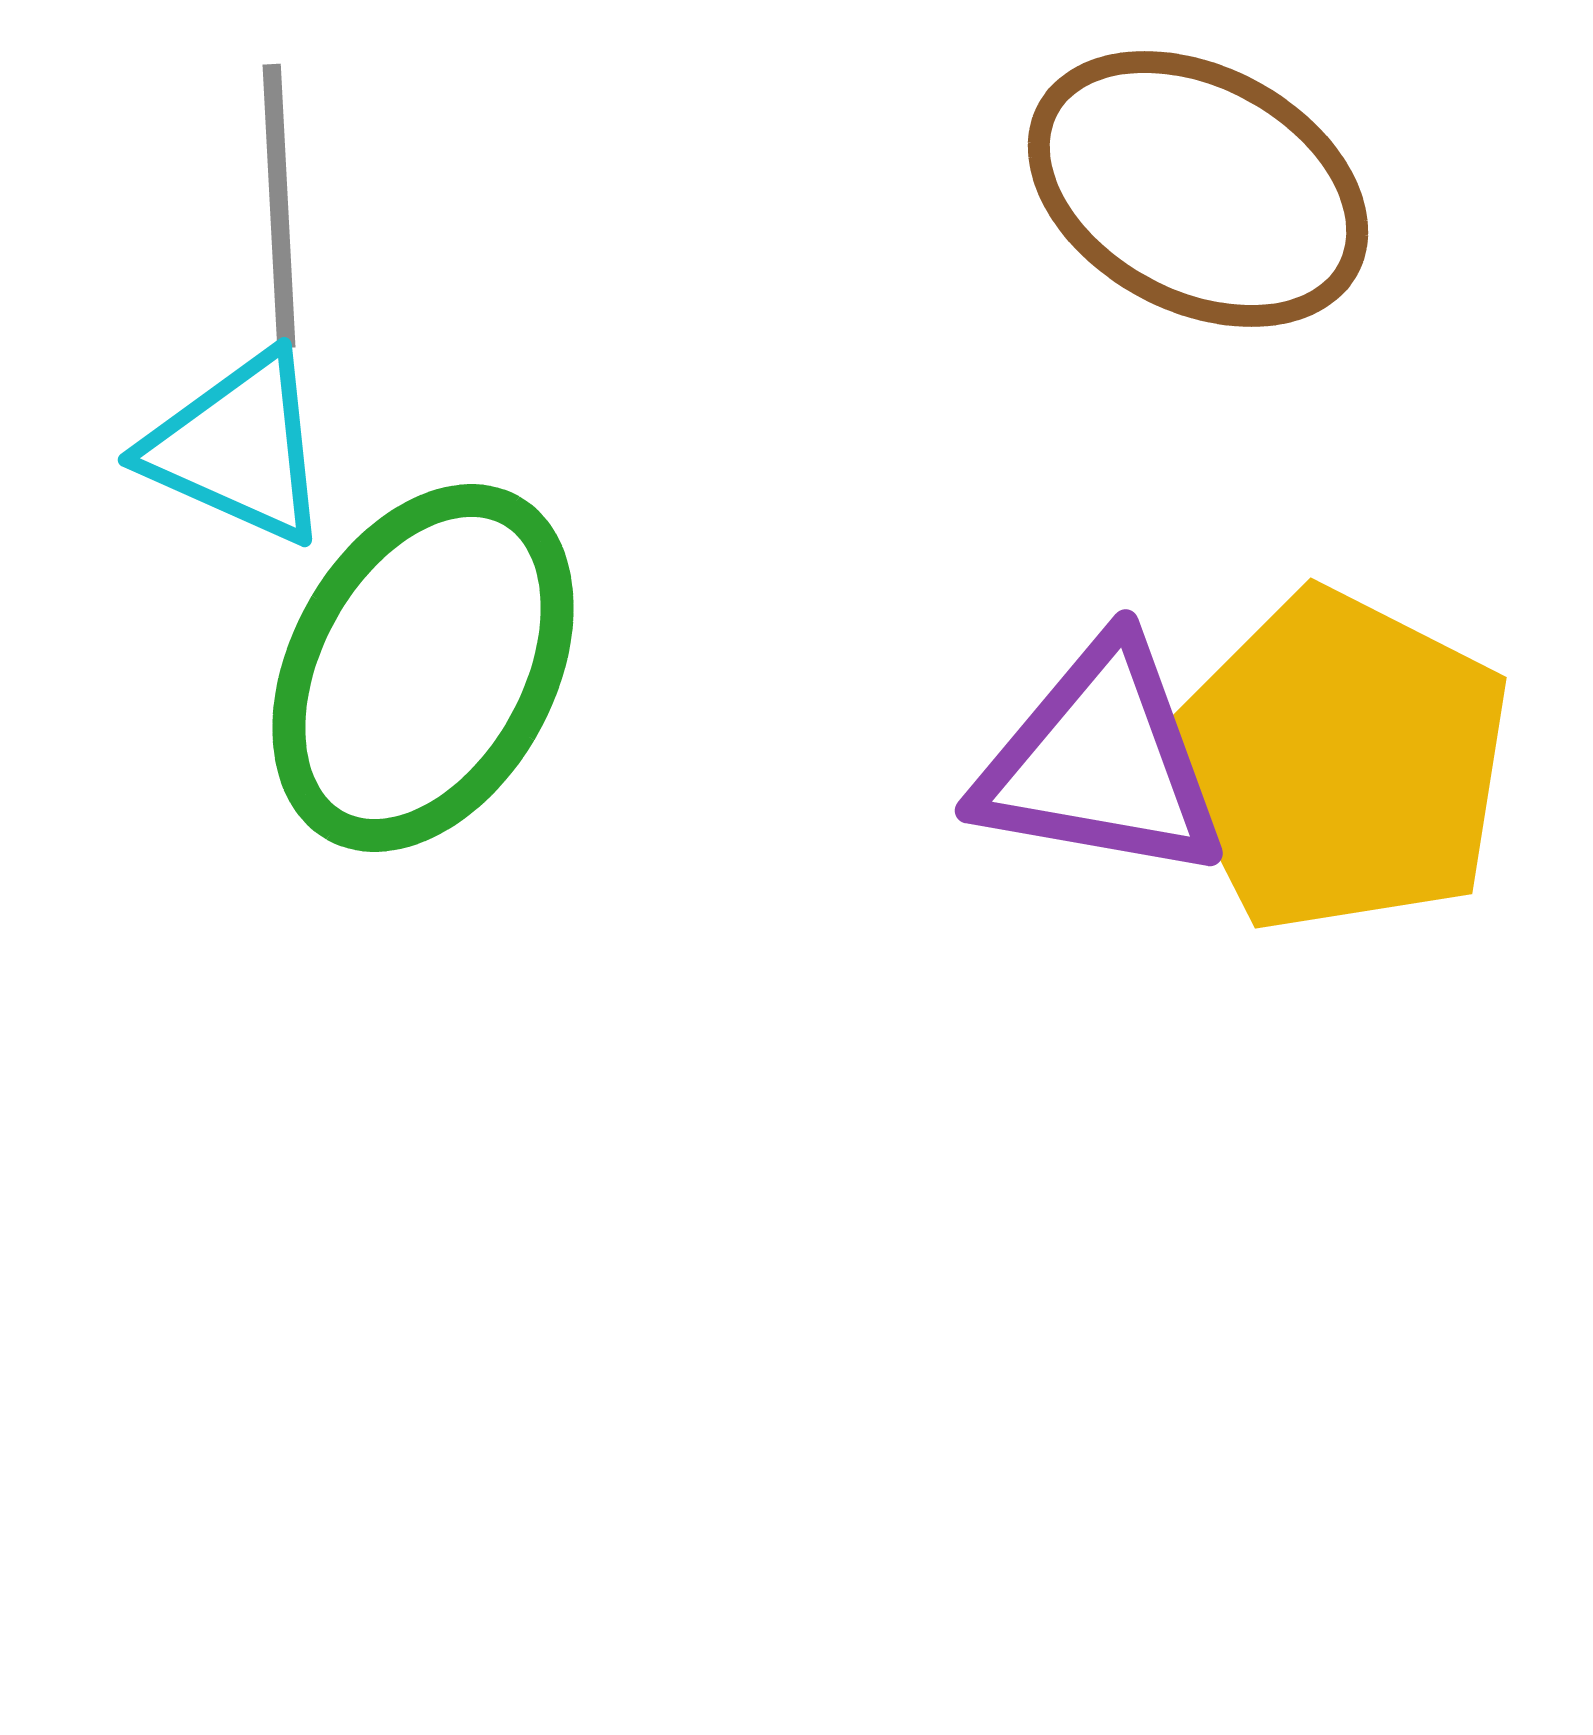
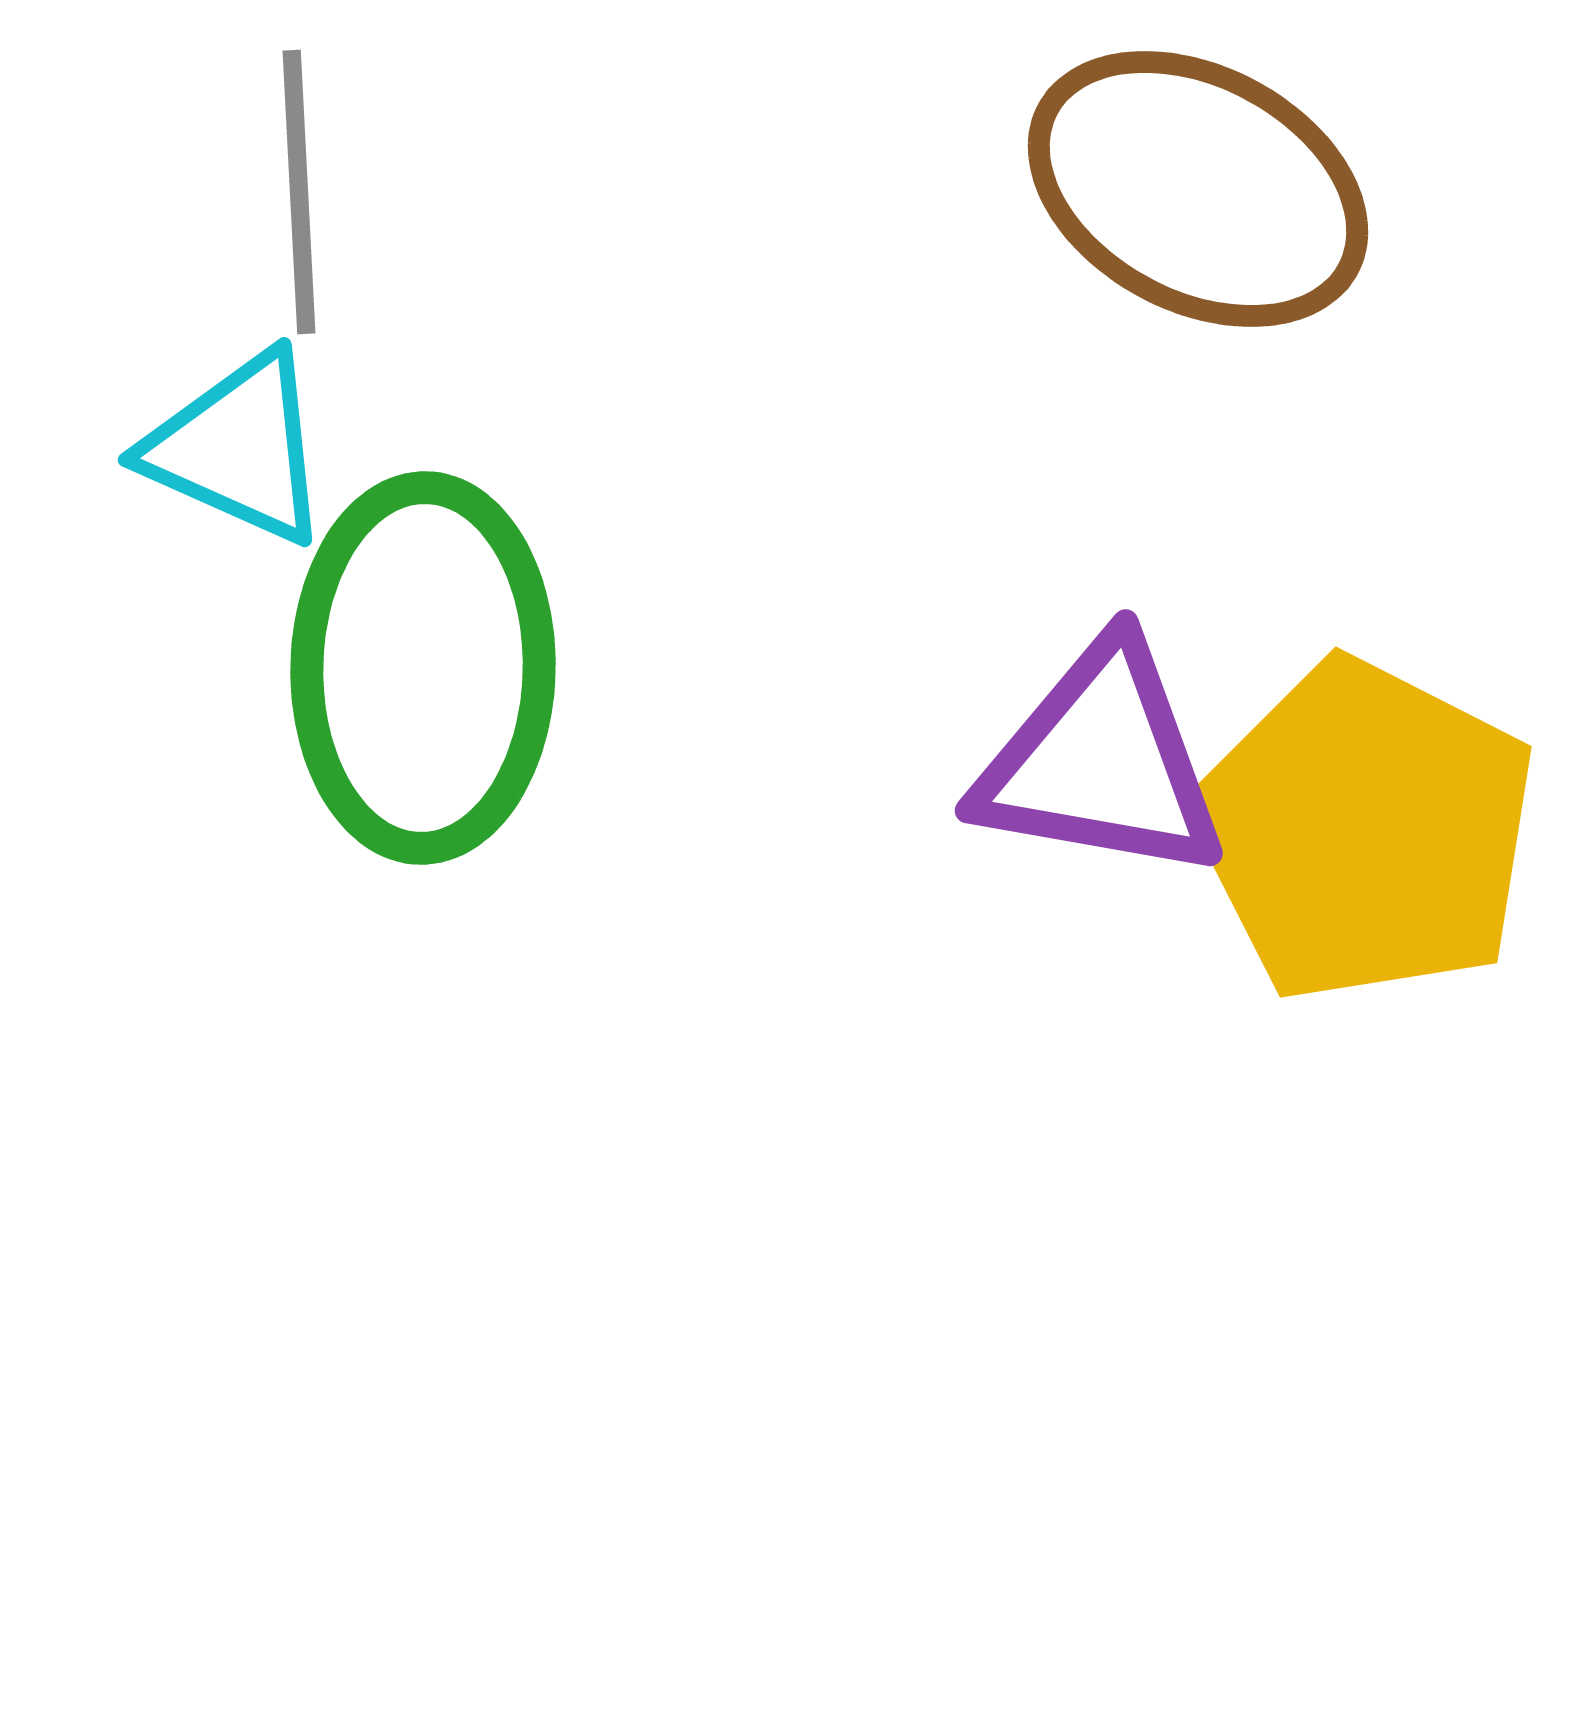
gray line: moved 20 px right, 14 px up
green ellipse: rotated 28 degrees counterclockwise
yellow pentagon: moved 25 px right, 69 px down
